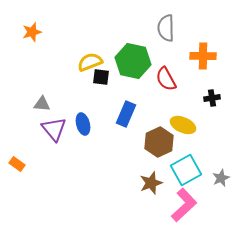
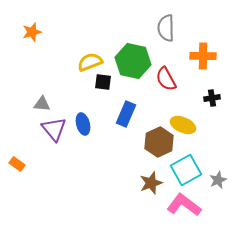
black square: moved 2 px right, 5 px down
gray star: moved 3 px left, 2 px down
pink L-shape: rotated 100 degrees counterclockwise
